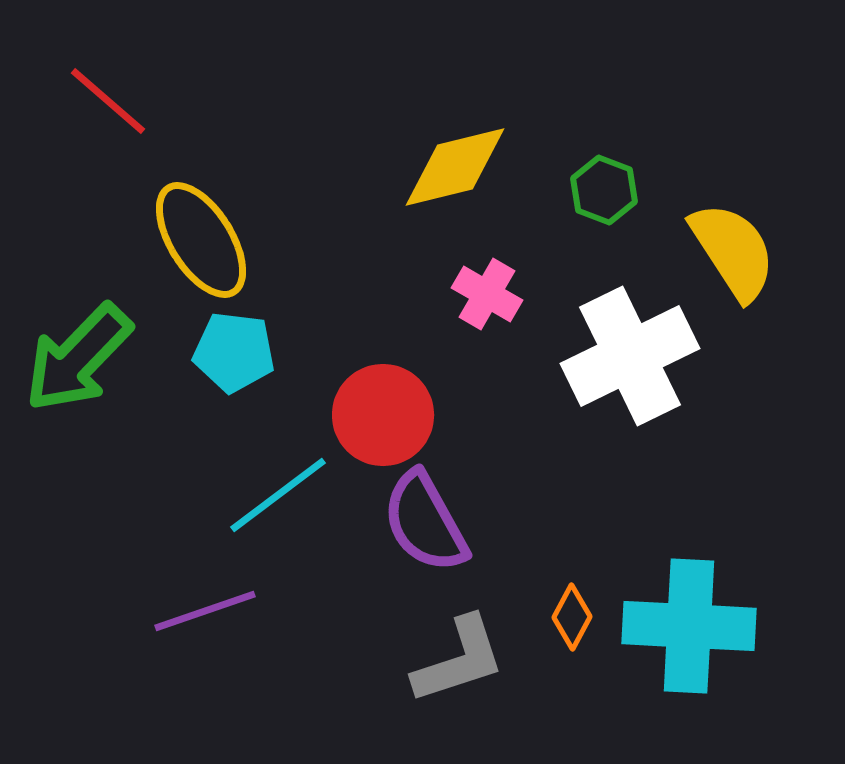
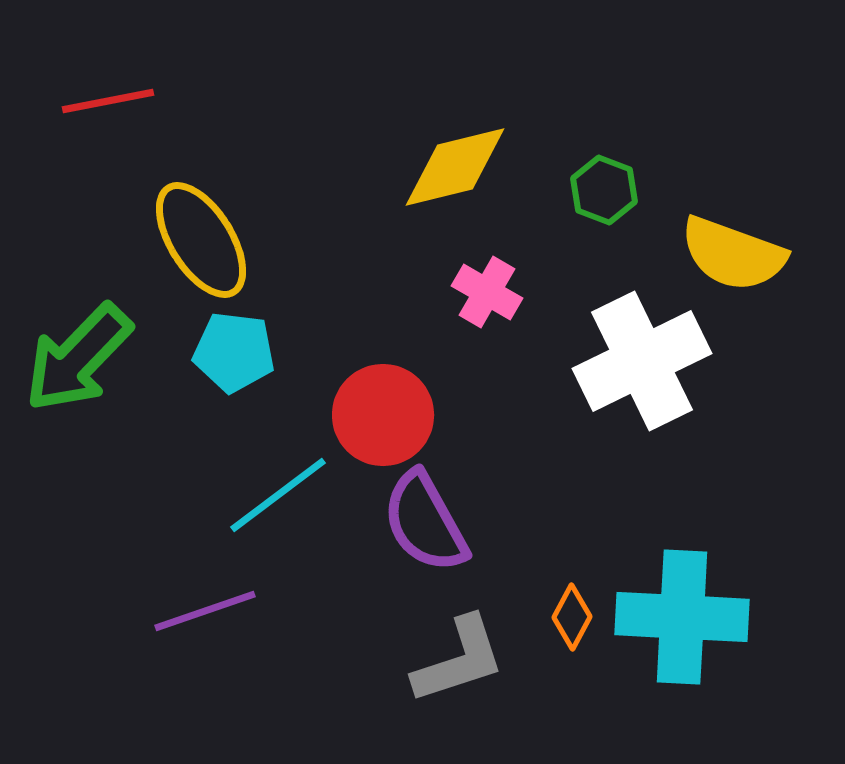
red line: rotated 52 degrees counterclockwise
yellow semicircle: moved 3 px down; rotated 143 degrees clockwise
pink cross: moved 2 px up
white cross: moved 12 px right, 5 px down
cyan cross: moved 7 px left, 9 px up
